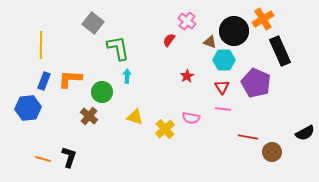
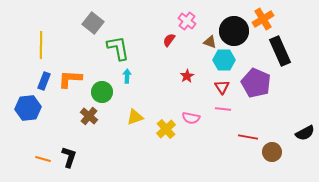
yellow triangle: rotated 36 degrees counterclockwise
yellow cross: moved 1 px right
